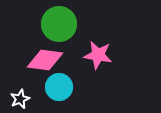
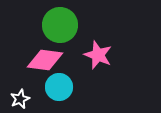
green circle: moved 1 px right, 1 px down
pink star: rotated 12 degrees clockwise
